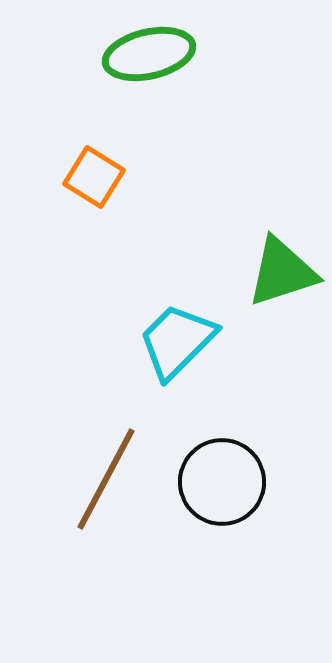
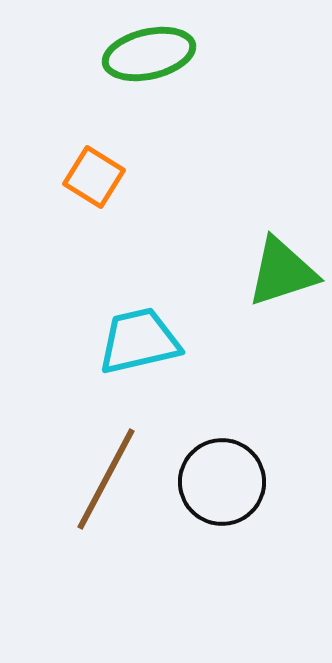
cyan trapezoid: moved 38 px left; rotated 32 degrees clockwise
